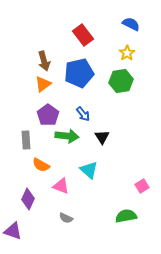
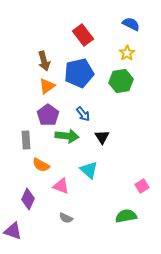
orange triangle: moved 4 px right, 2 px down
